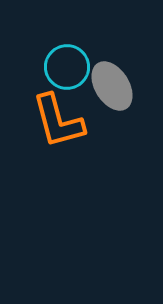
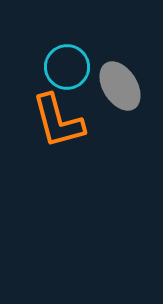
gray ellipse: moved 8 px right
